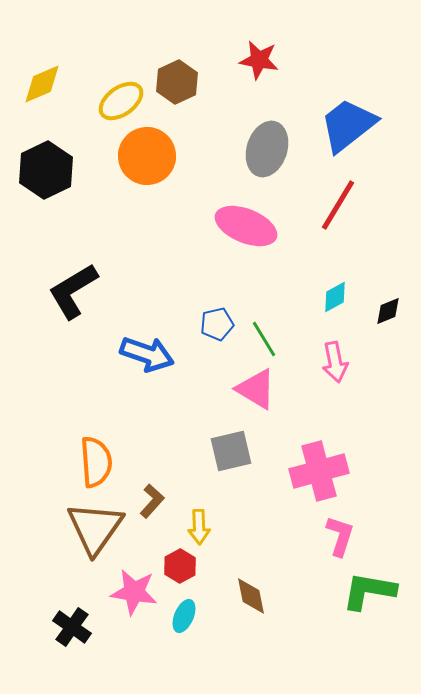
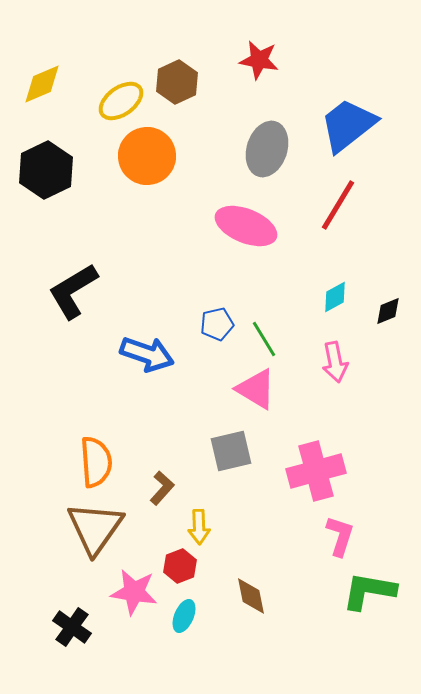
pink cross: moved 3 px left
brown L-shape: moved 10 px right, 13 px up
red hexagon: rotated 8 degrees clockwise
